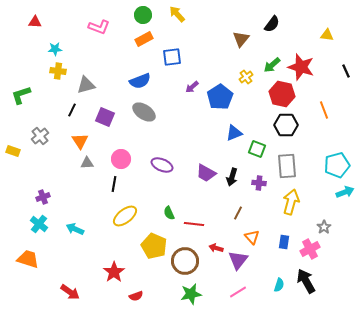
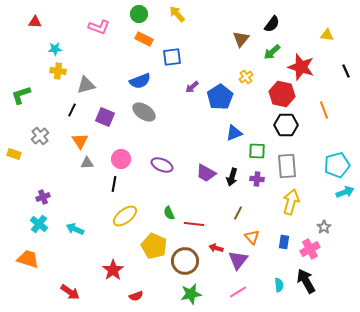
green circle at (143, 15): moved 4 px left, 1 px up
orange rectangle at (144, 39): rotated 54 degrees clockwise
green arrow at (272, 65): moved 13 px up
green square at (257, 149): moved 2 px down; rotated 18 degrees counterclockwise
yellow rectangle at (13, 151): moved 1 px right, 3 px down
purple cross at (259, 183): moved 2 px left, 4 px up
red star at (114, 272): moved 1 px left, 2 px up
cyan semicircle at (279, 285): rotated 24 degrees counterclockwise
